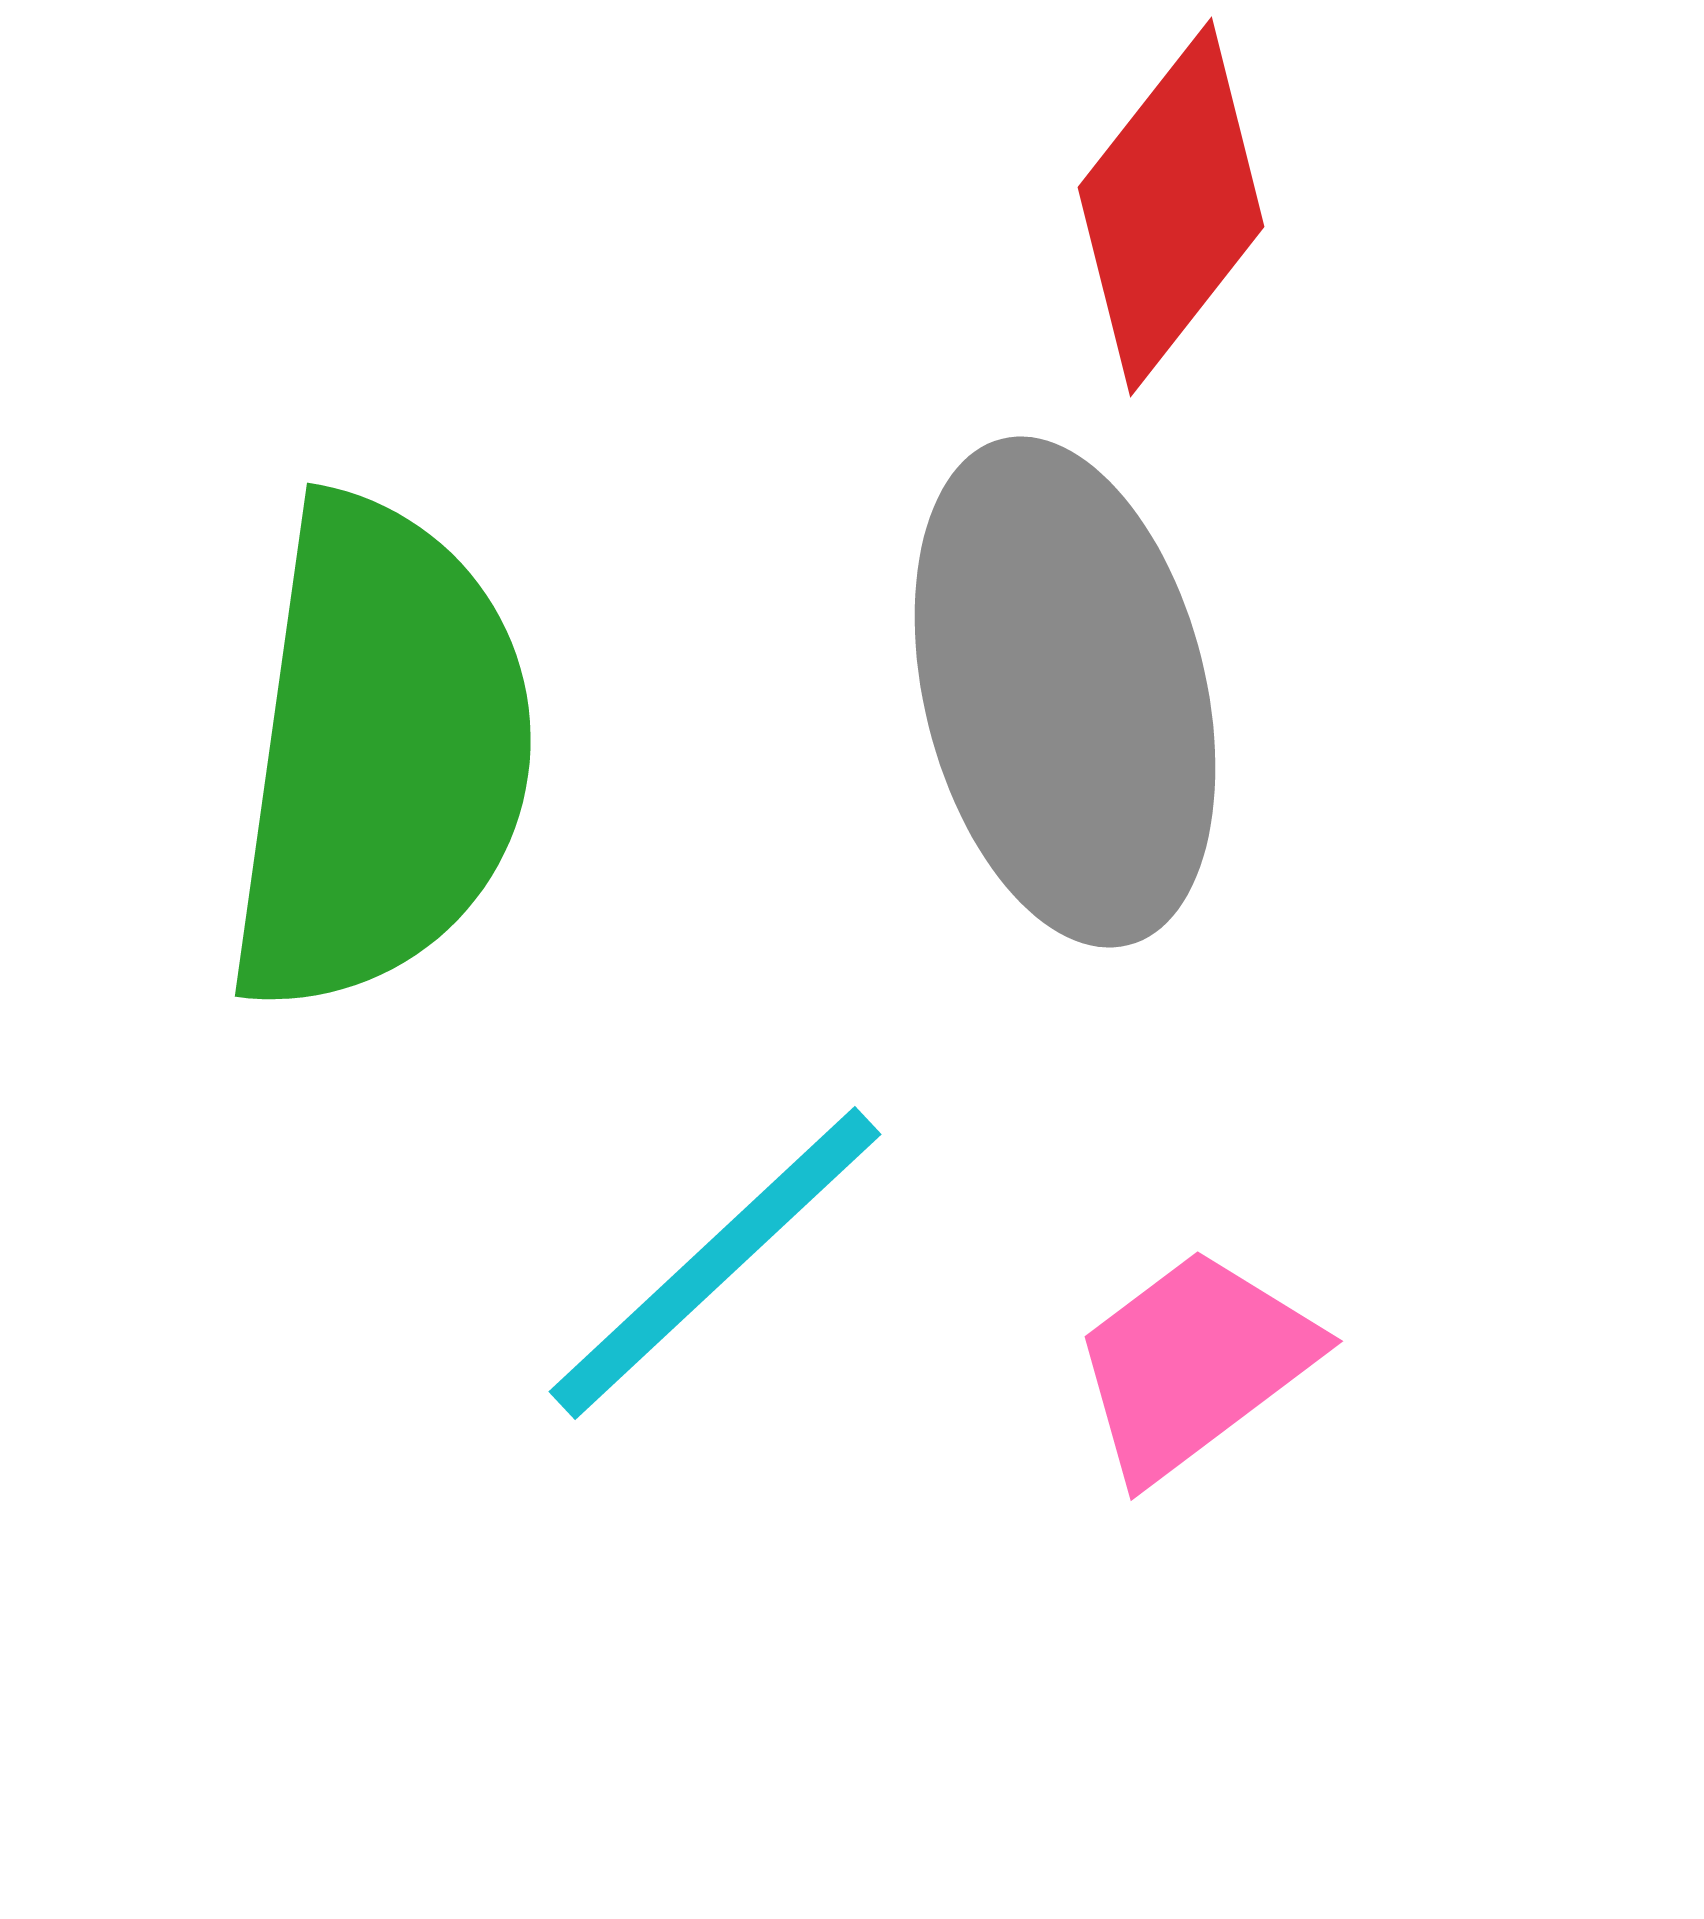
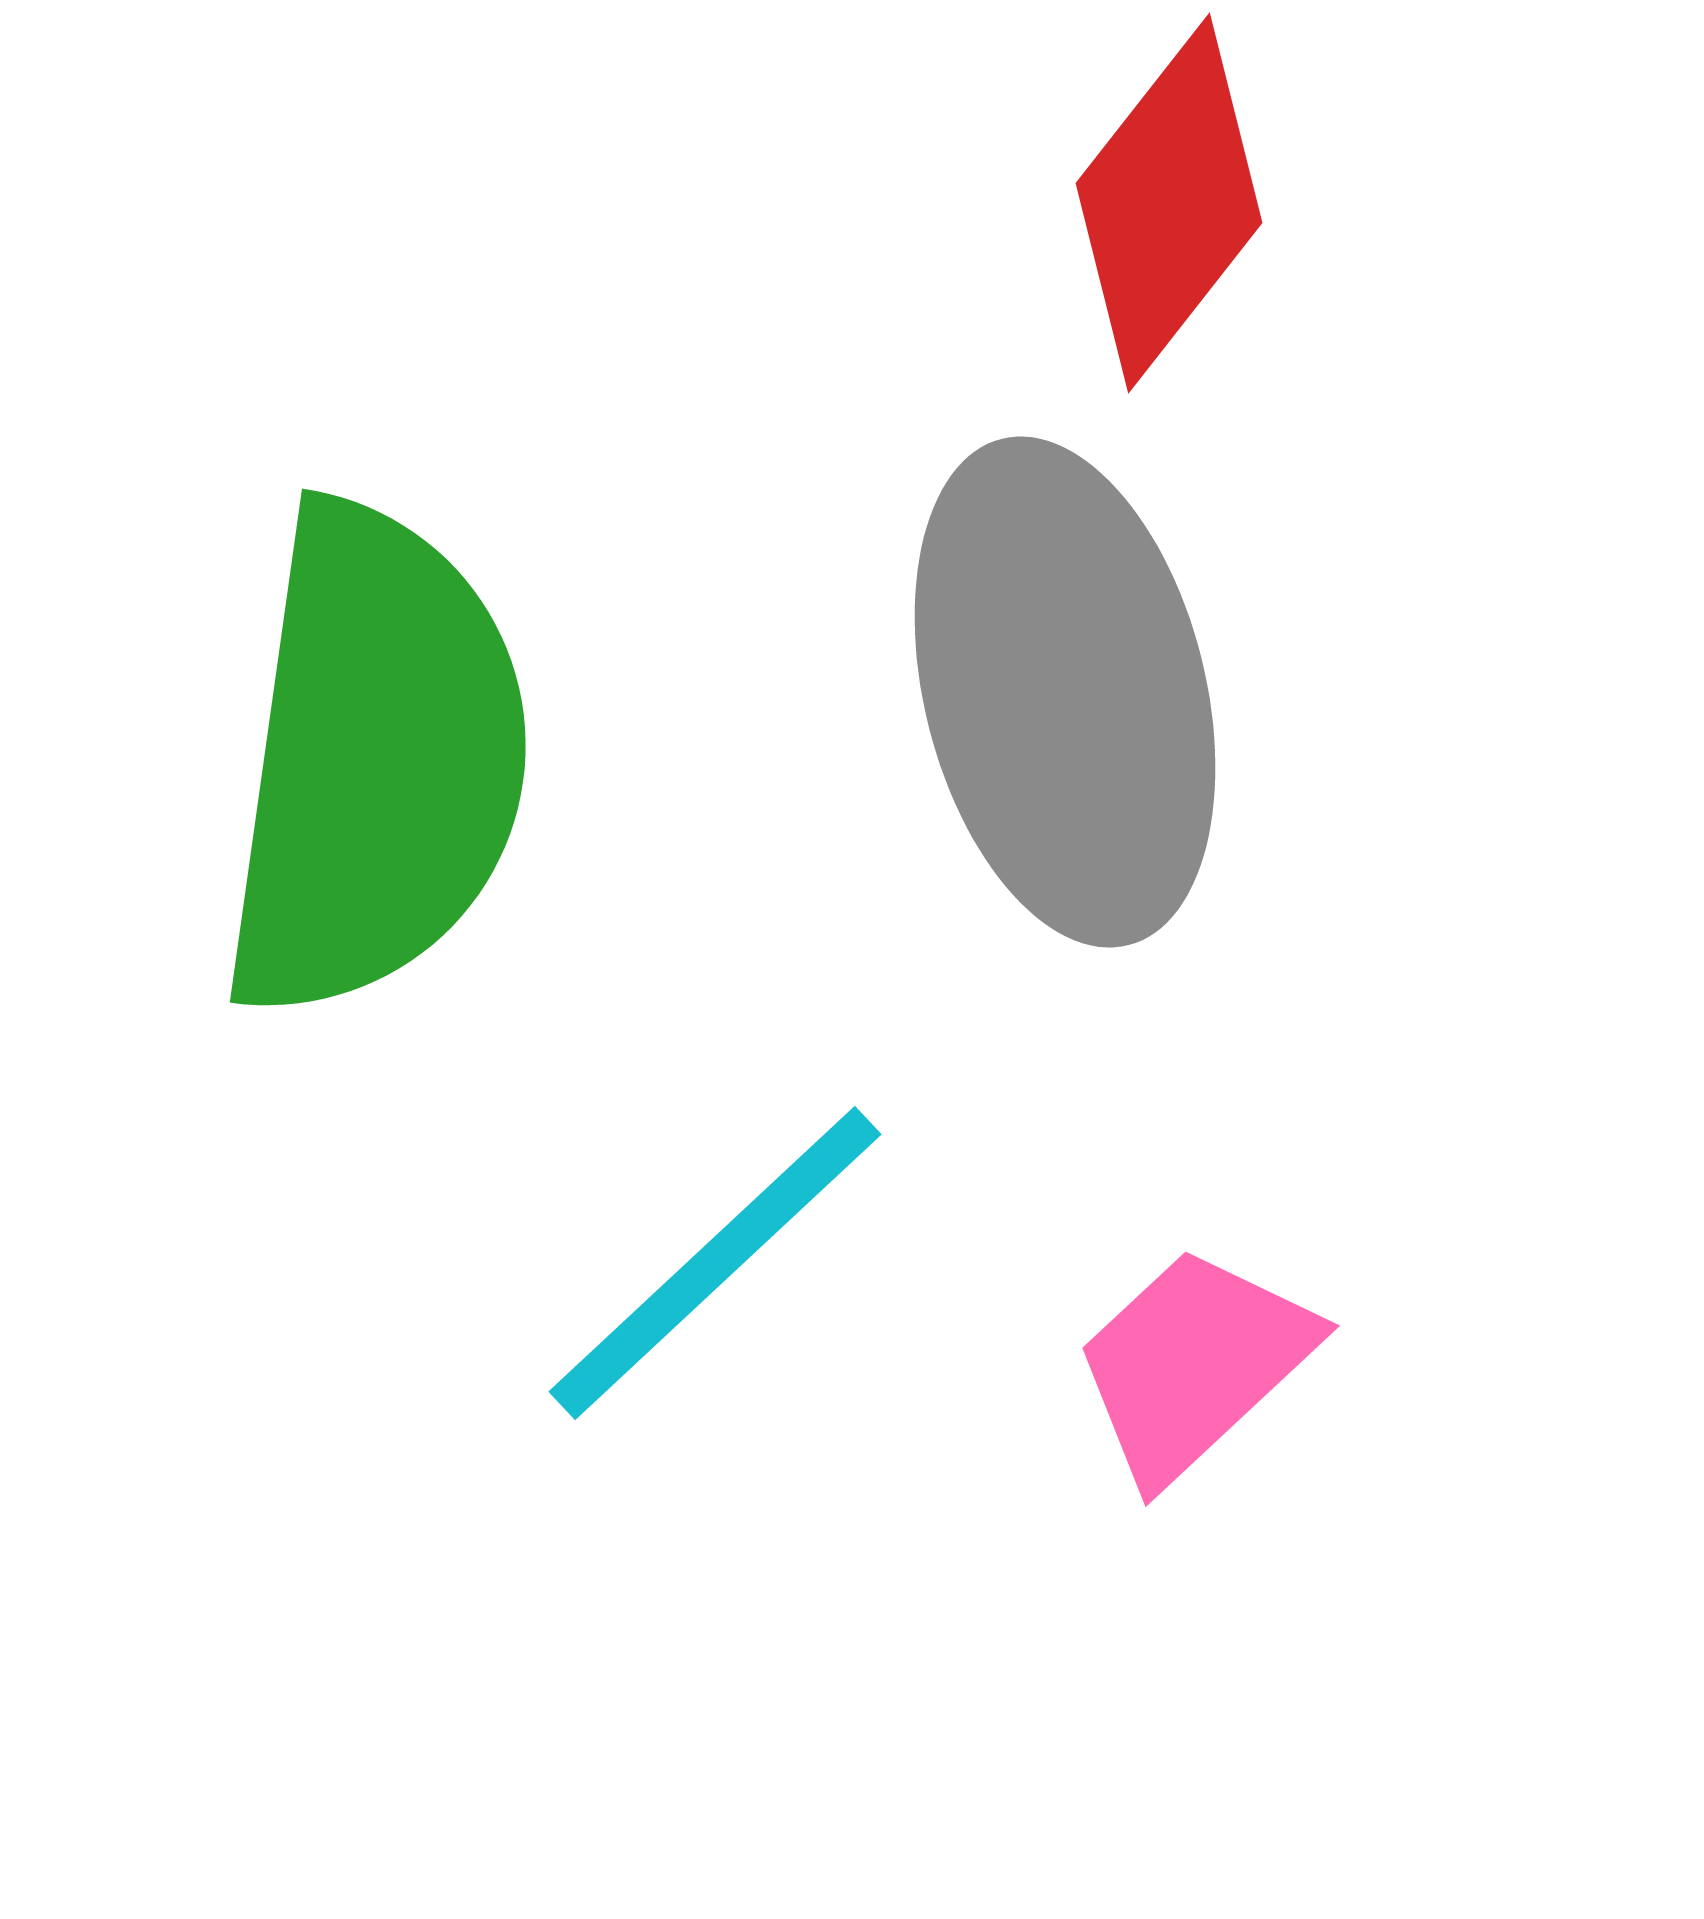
red diamond: moved 2 px left, 4 px up
green semicircle: moved 5 px left, 6 px down
pink trapezoid: rotated 6 degrees counterclockwise
